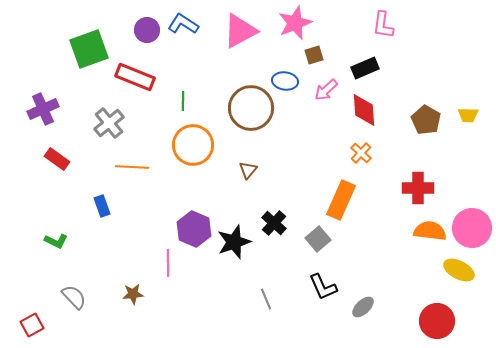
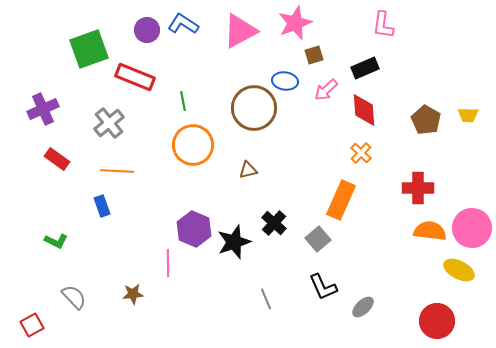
green line at (183, 101): rotated 12 degrees counterclockwise
brown circle at (251, 108): moved 3 px right
orange line at (132, 167): moved 15 px left, 4 px down
brown triangle at (248, 170): rotated 36 degrees clockwise
